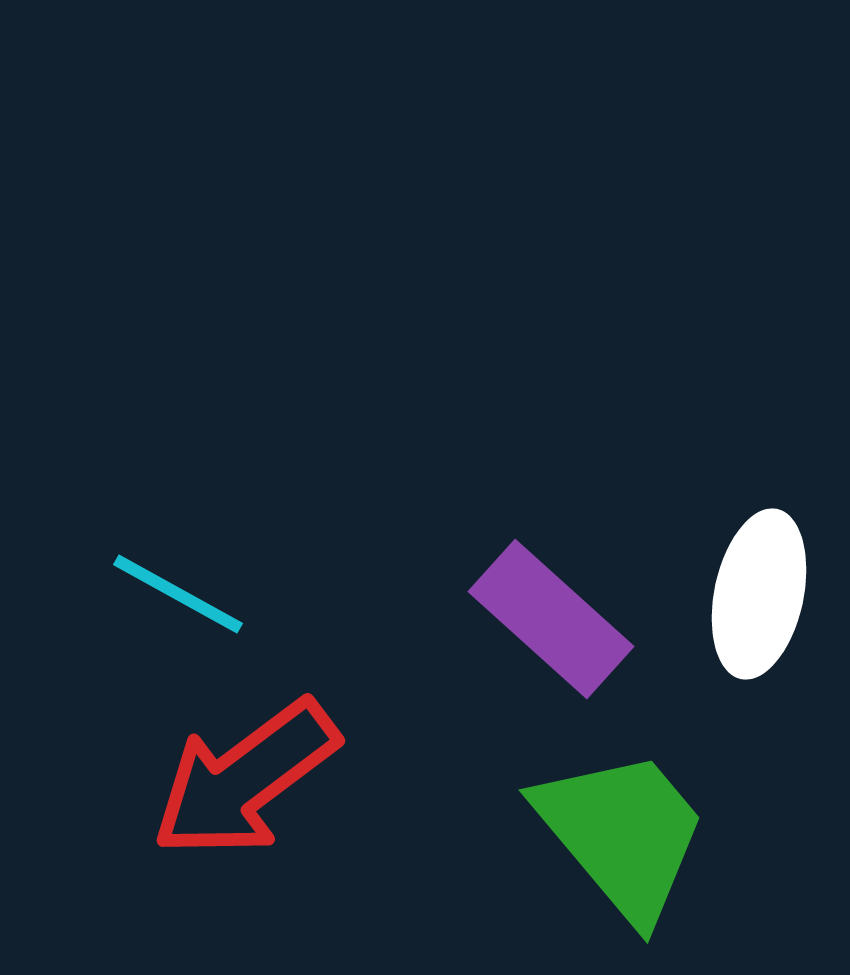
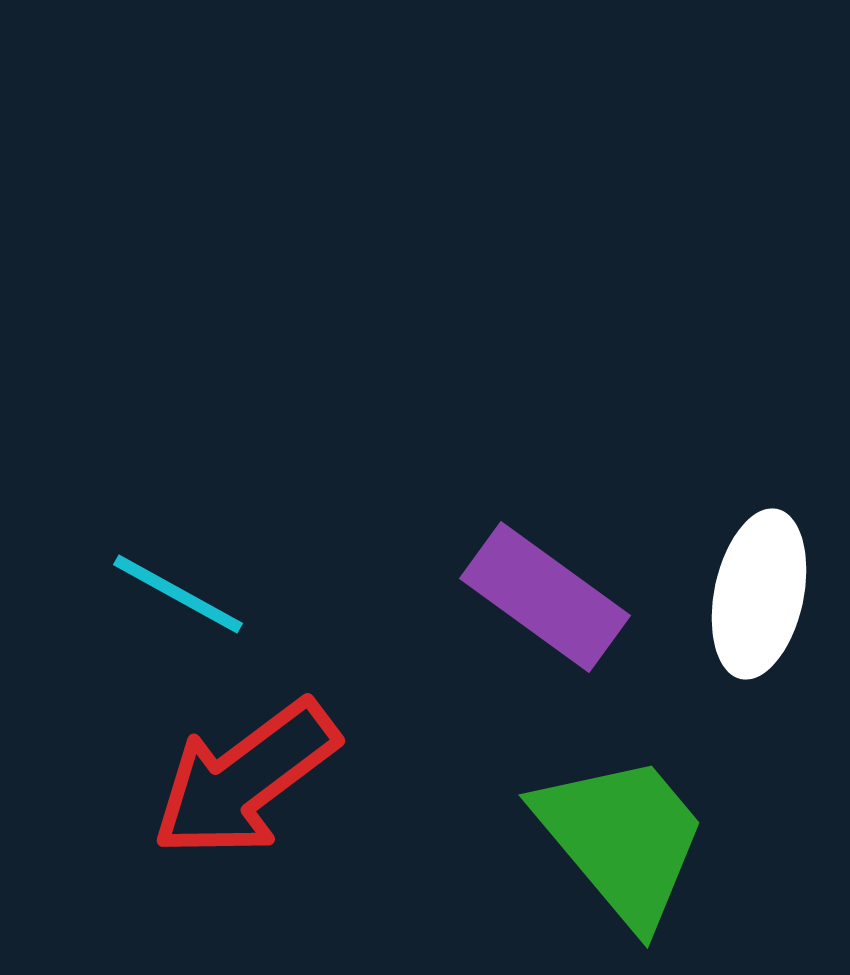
purple rectangle: moved 6 px left, 22 px up; rotated 6 degrees counterclockwise
green trapezoid: moved 5 px down
